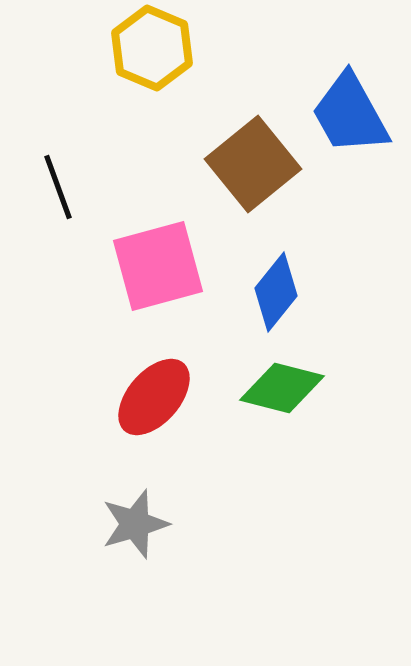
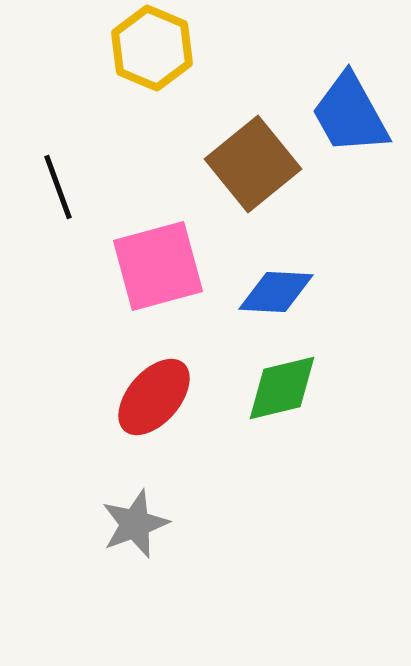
blue diamond: rotated 54 degrees clockwise
green diamond: rotated 28 degrees counterclockwise
gray star: rotated 4 degrees counterclockwise
